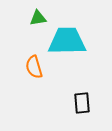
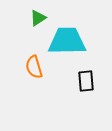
green triangle: rotated 24 degrees counterclockwise
black rectangle: moved 4 px right, 22 px up
